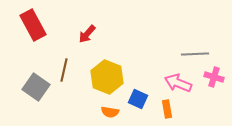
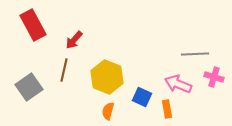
red arrow: moved 13 px left, 6 px down
pink arrow: moved 1 px down
gray square: moved 7 px left; rotated 20 degrees clockwise
blue square: moved 4 px right, 2 px up
orange semicircle: moved 2 px left, 1 px up; rotated 96 degrees clockwise
